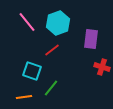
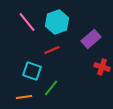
cyan hexagon: moved 1 px left, 1 px up
purple rectangle: rotated 42 degrees clockwise
red line: rotated 14 degrees clockwise
